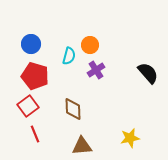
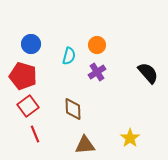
orange circle: moved 7 px right
purple cross: moved 1 px right, 2 px down
red pentagon: moved 12 px left
yellow star: rotated 24 degrees counterclockwise
brown triangle: moved 3 px right, 1 px up
